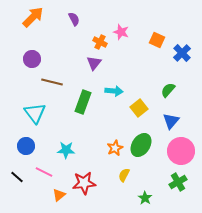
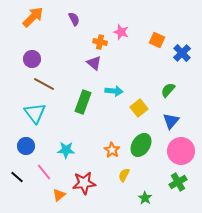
orange cross: rotated 16 degrees counterclockwise
purple triangle: rotated 28 degrees counterclockwise
brown line: moved 8 px left, 2 px down; rotated 15 degrees clockwise
orange star: moved 3 px left, 2 px down; rotated 14 degrees counterclockwise
pink line: rotated 24 degrees clockwise
